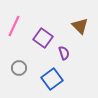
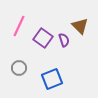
pink line: moved 5 px right
purple semicircle: moved 13 px up
blue square: rotated 15 degrees clockwise
